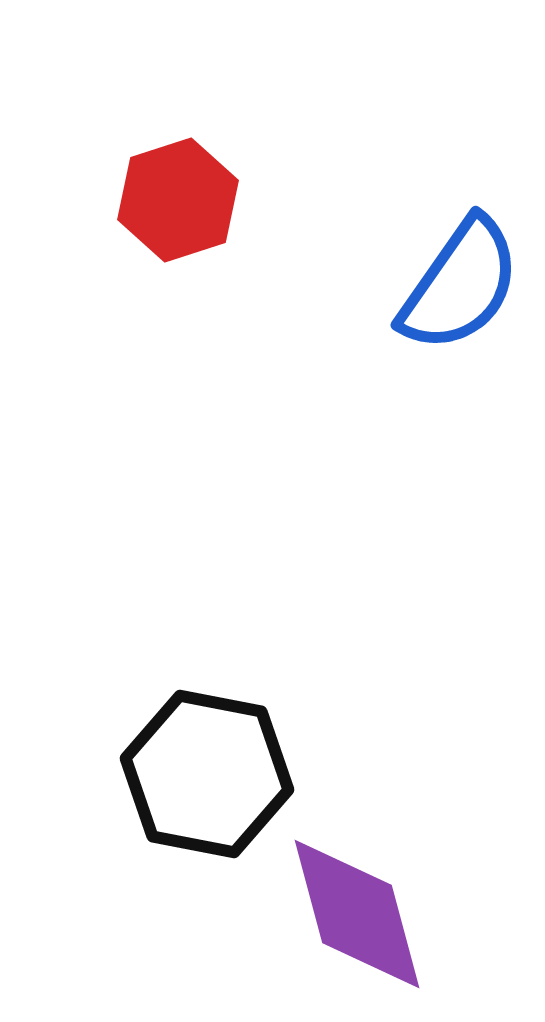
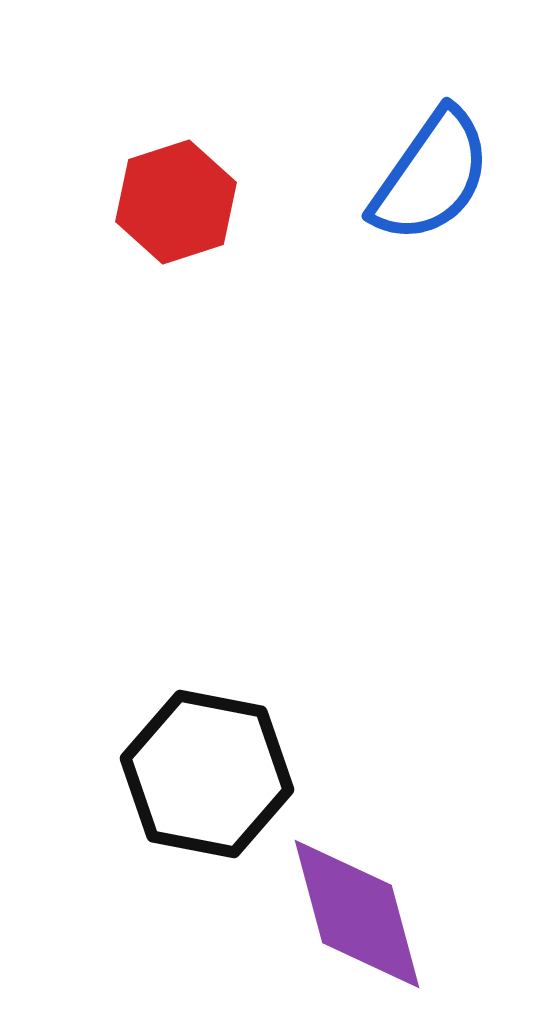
red hexagon: moved 2 px left, 2 px down
blue semicircle: moved 29 px left, 109 px up
